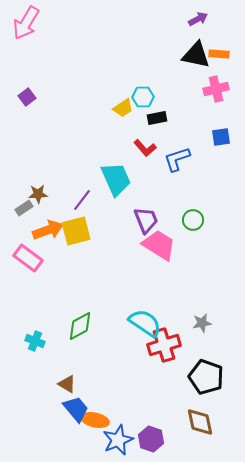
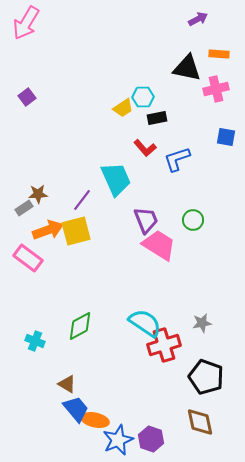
black triangle: moved 9 px left, 13 px down
blue square: moved 5 px right; rotated 18 degrees clockwise
